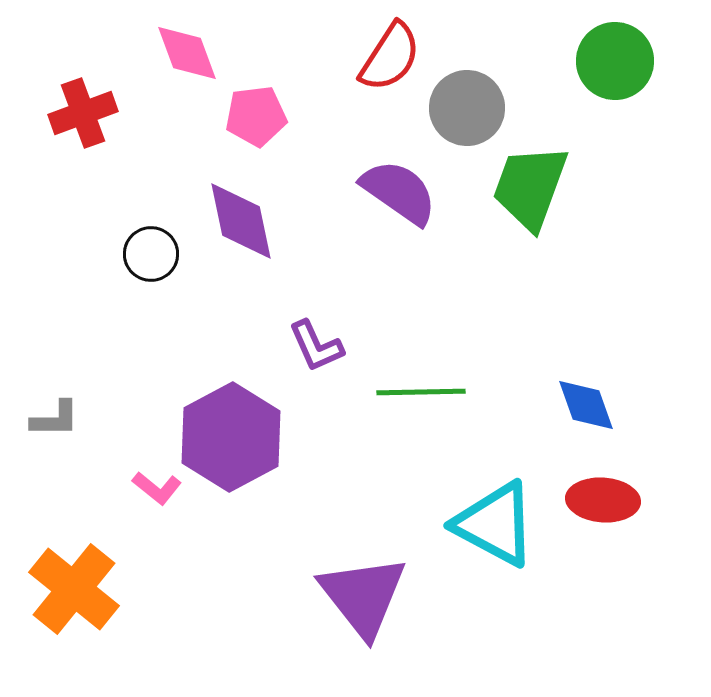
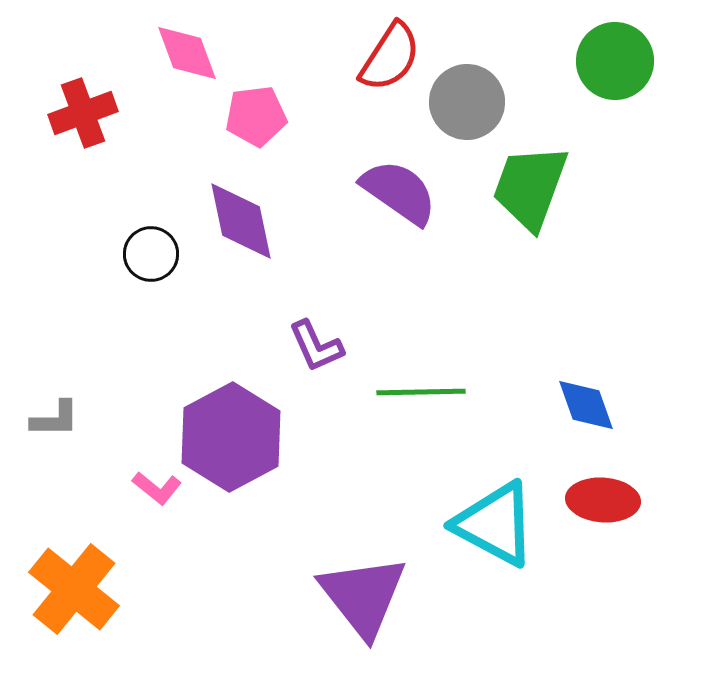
gray circle: moved 6 px up
